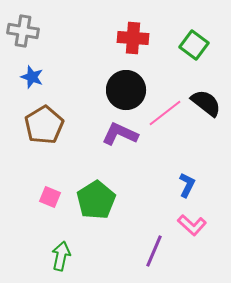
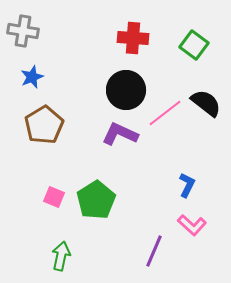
blue star: rotated 30 degrees clockwise
pink square: moved 4 px right
